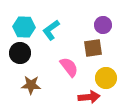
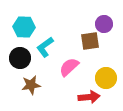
purple circle: moved 1 px right, 1 px up
cyan L-shape: moved 6 px left, 17 px down
brown square: moved 3 px left, 7 px up
black circle: moved 5 px down
pink semicircle: rotated 95 degrees counterclockwise
brown star: rotated 12 degrees counterclockwise
